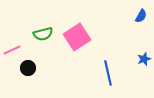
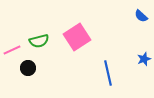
blue semicircle: rotated 104 degrees clockwise
green semicircle: moved 4 px left, 7 px down
